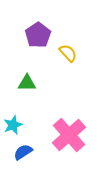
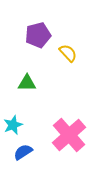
purple pentagon: rotated 20 degrees clockwise
